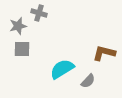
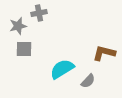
gray cross: rotated 28 degrees counterclockwise
gray square: moved 2 px right
